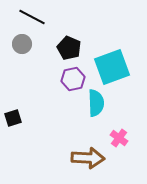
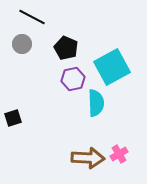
black pentagon: moved 3 px left
cyan square: rotated 9 degrees counterclockwise
pink cross: moved 16 px down; rotated 24 degrees clockwise
